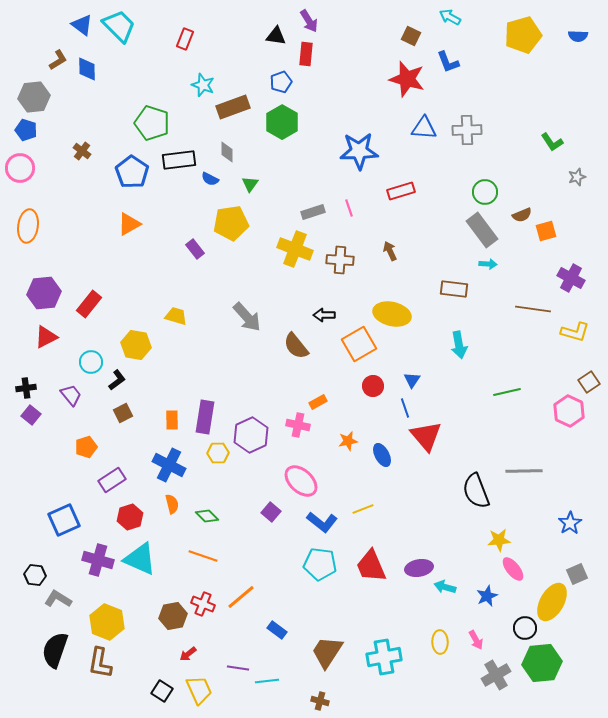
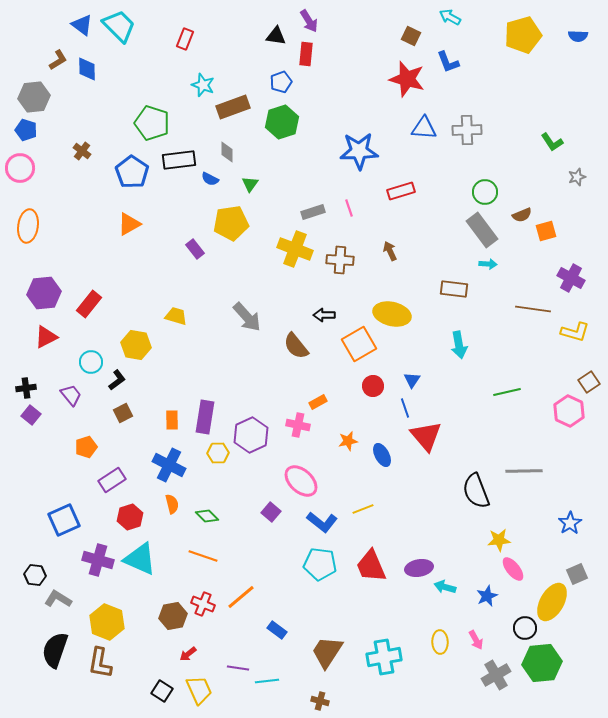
green hexagon at (282, 122): rotated 12 degrees clockwise
